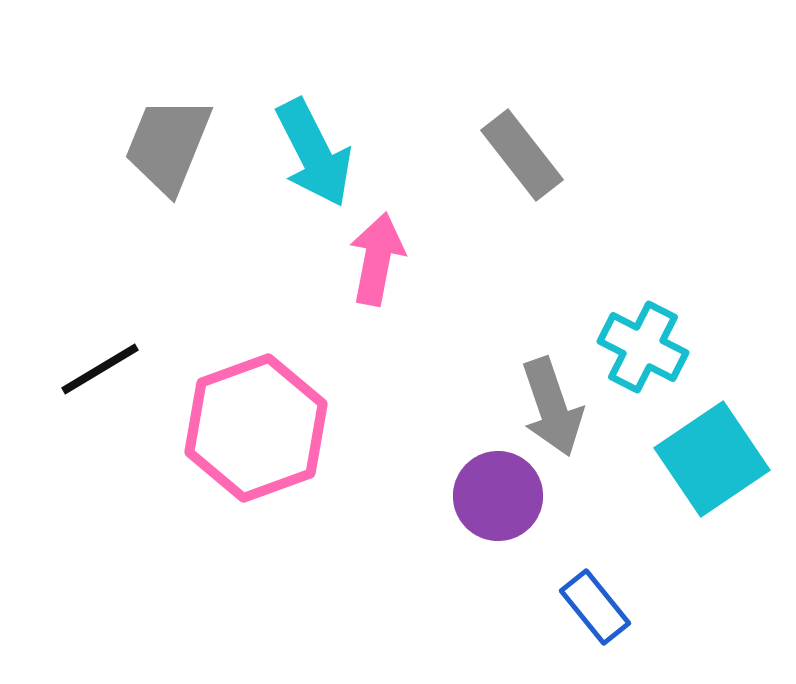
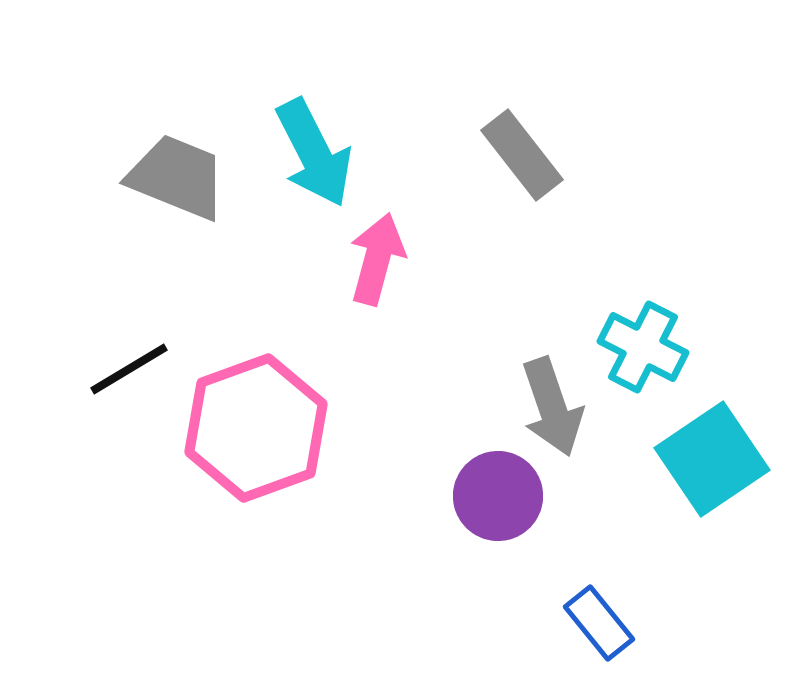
gray trapezoid: moved 9 px right, 32 px down; rotated 90 degrees clockwise
pink arrow: rotated 4 degrees clockwise
black line: moved 29 px right
blue rectangle: moved 4 px right, 16 px down
